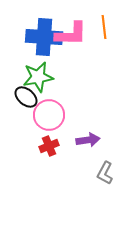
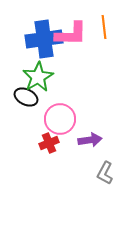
blue cross: moved 2 px down; rotated 12 degrees counterclockwise
green star: rotated 20 degrees counterclockwise
black ellipse: rotated 15 degrees counterclockwise
pink circle: moved 11 px right, 4 px down
purple arrow: moved 2 px right
red cross: moved 3 px up
